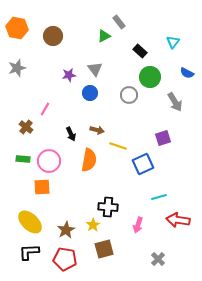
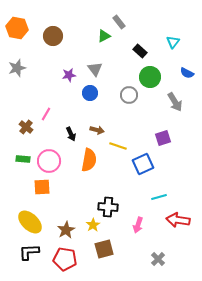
pink line: moved 1 px right, 5 px down
